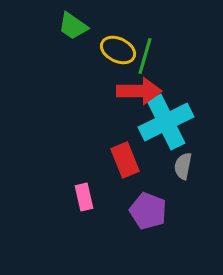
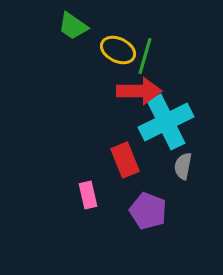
pink rectangle: moved 4 px right, 2 px up
